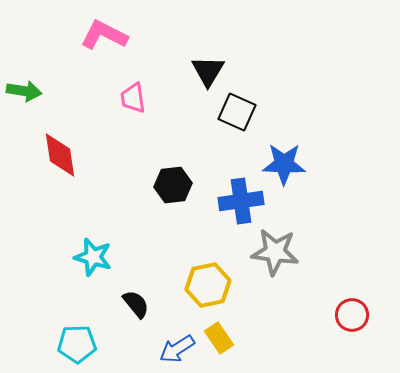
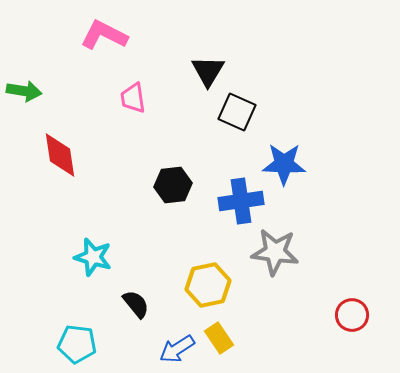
cyan pentagon: rotated 9 degrees clockwise
